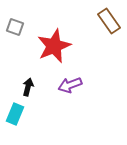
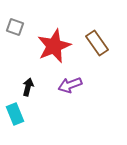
brown rectangle: moved 12 px left, 22 px down
cyan rectangle: rotated 45 degrees counterclockwise
